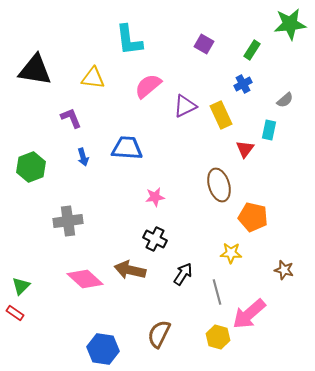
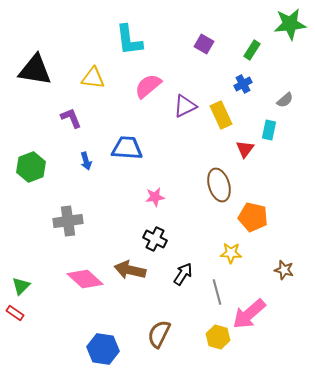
blue arrow: moved 3 px right, 4 px down
